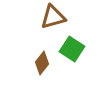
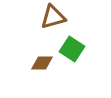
brown diamond: rotated 50 degrees clockwise
